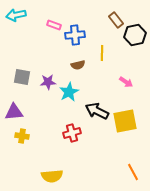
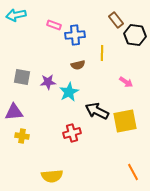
black hexagon: rotated 20 degrees clockwise
